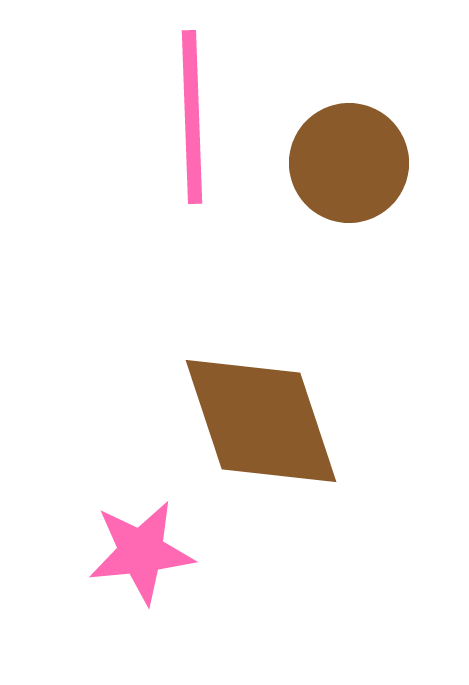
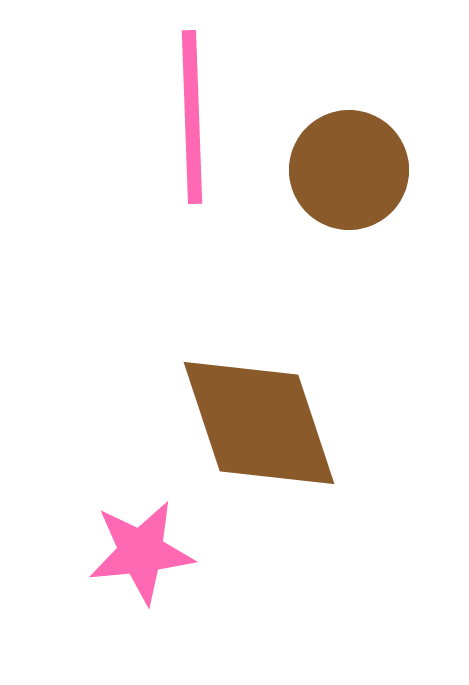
brown circle: moved 7 px down
brown diamond: moved 2 px left, 2 px down
